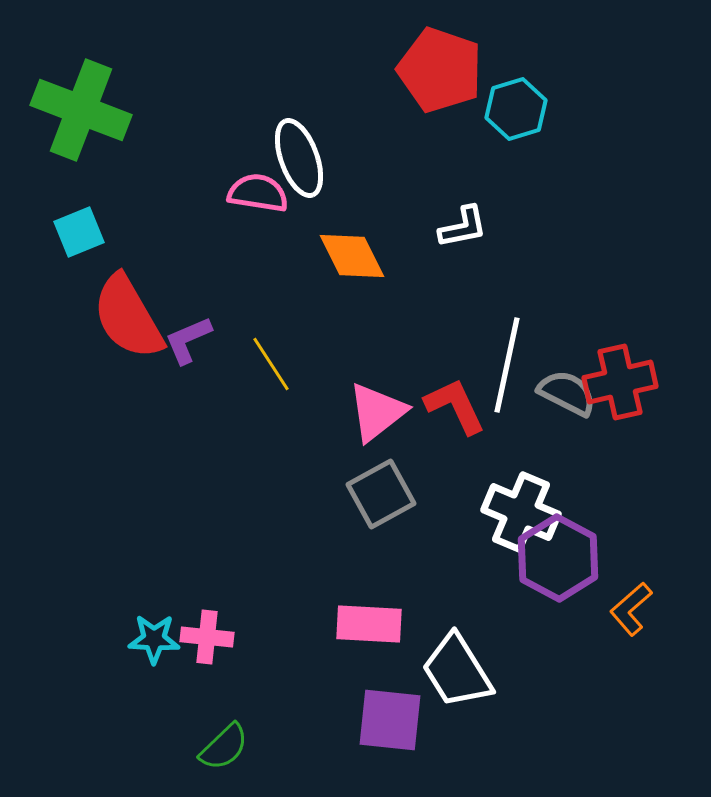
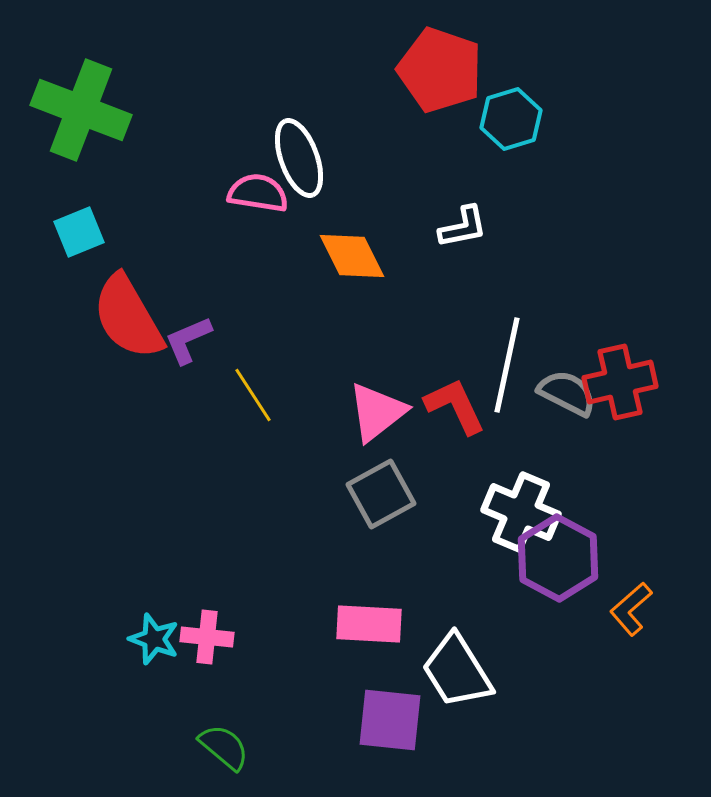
cyan hexagon: moved 5 px left, 10 px down
yellow line: moved 18 px left, 31 px down
cyan star: rotated 18 degrees clockwise
green semicircle: rotated 96 degrees counterclockwise
